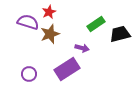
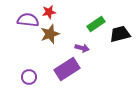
red star: rotated 16 degrees clockwise
purple semicircle: moved 2 px up; rotated 10 degrees counterclockwise
purple circle: moved 3 px down
